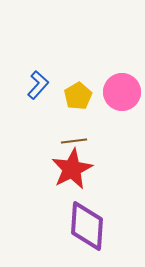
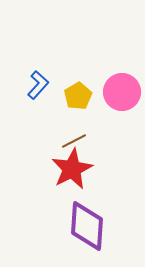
brown line: rotated 20 degrees counterclockwise
